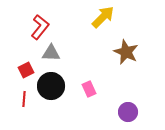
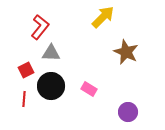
pink rectangle: rotated 35 degrees counterclockwise
